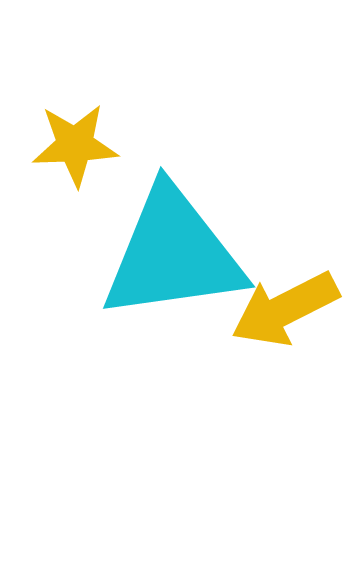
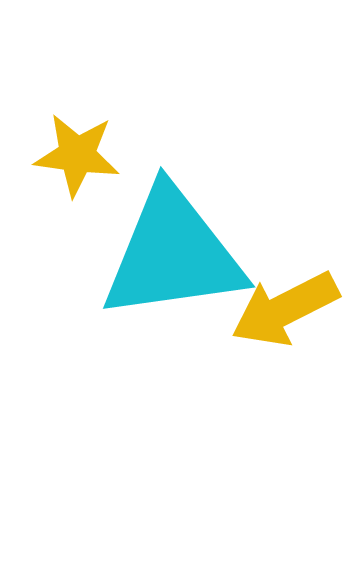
yellow star: moved 2 px right, 10 px down; rotated 10 degrees clockwise
